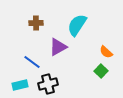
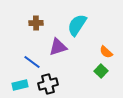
purple triangle: rotated 12 degrees clockwise
